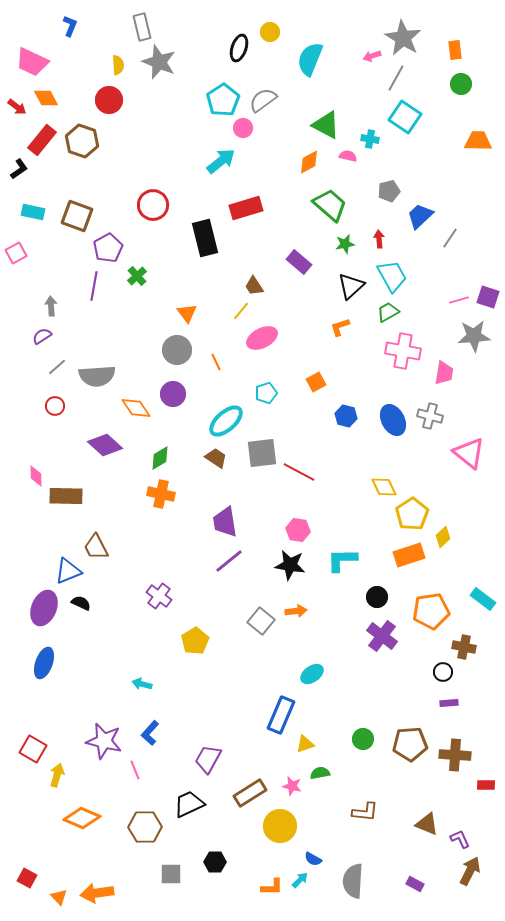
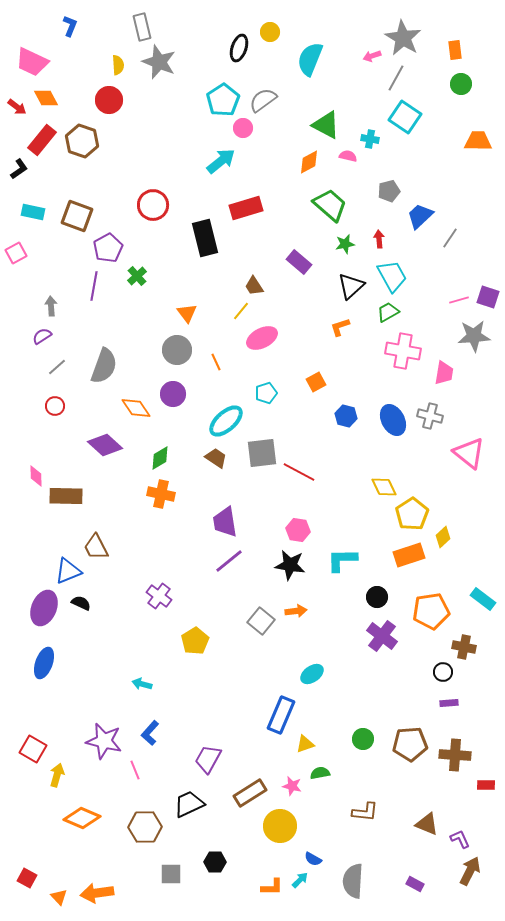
gray semicircle at (97, 376): moved 7 px right, 10 px up; rotated 66 degrees counterclockwise
